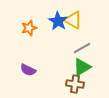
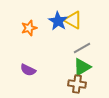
brown cross: moved 2 px right
